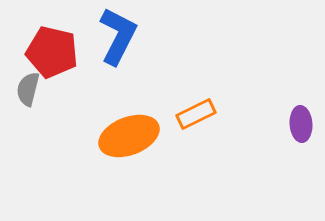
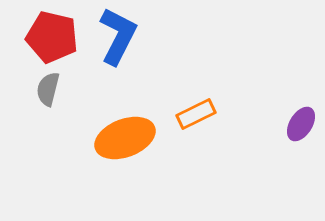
red pentagon: moved 15 px up
gray semicircle: moved 20 px right
purple ellipse: rotated 36 degrees clockwise
orange ellipse: moved 4 px left, 2 px down
